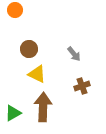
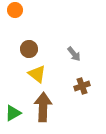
yellow triangle: rotated 12 degrees clockwise
